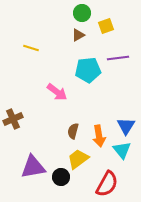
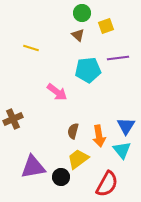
brown triangle: rotated 48 degrees counterclockwise
